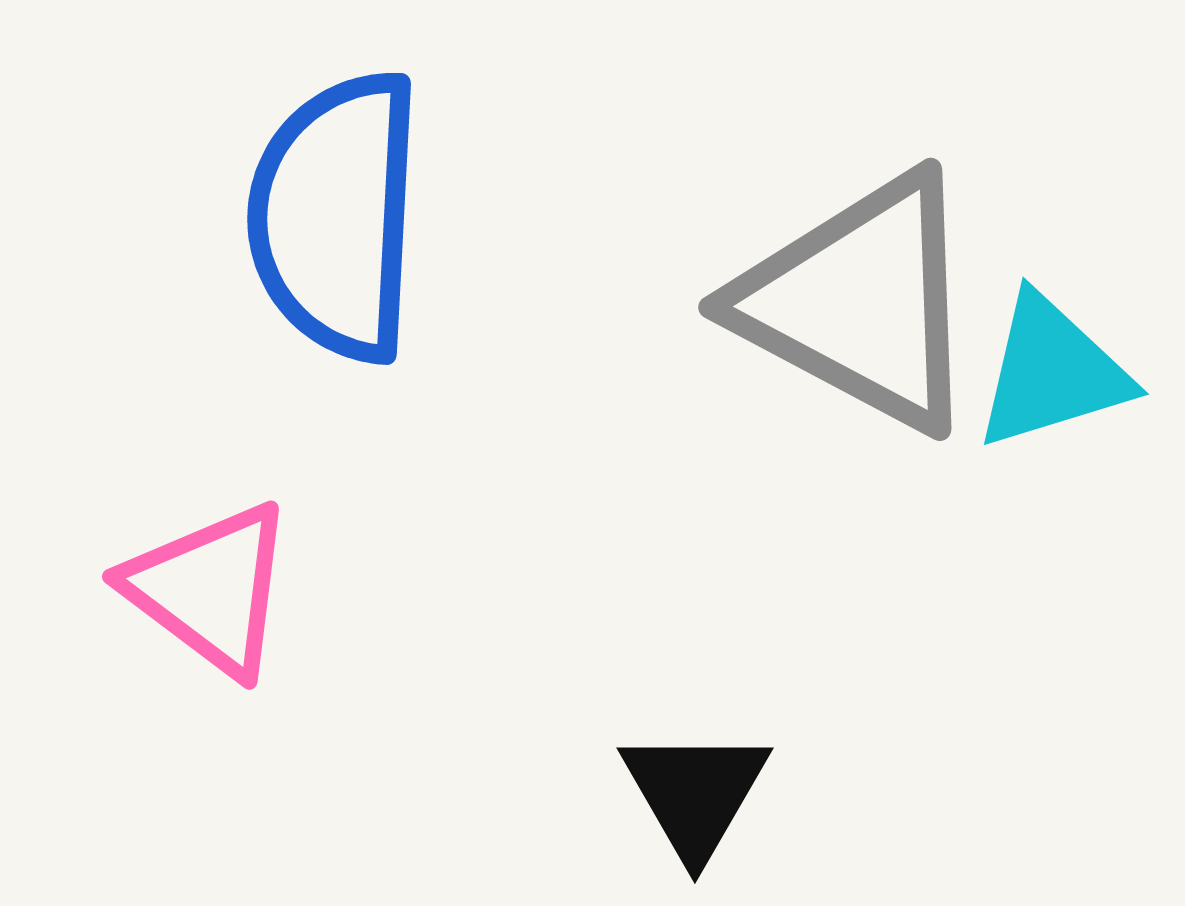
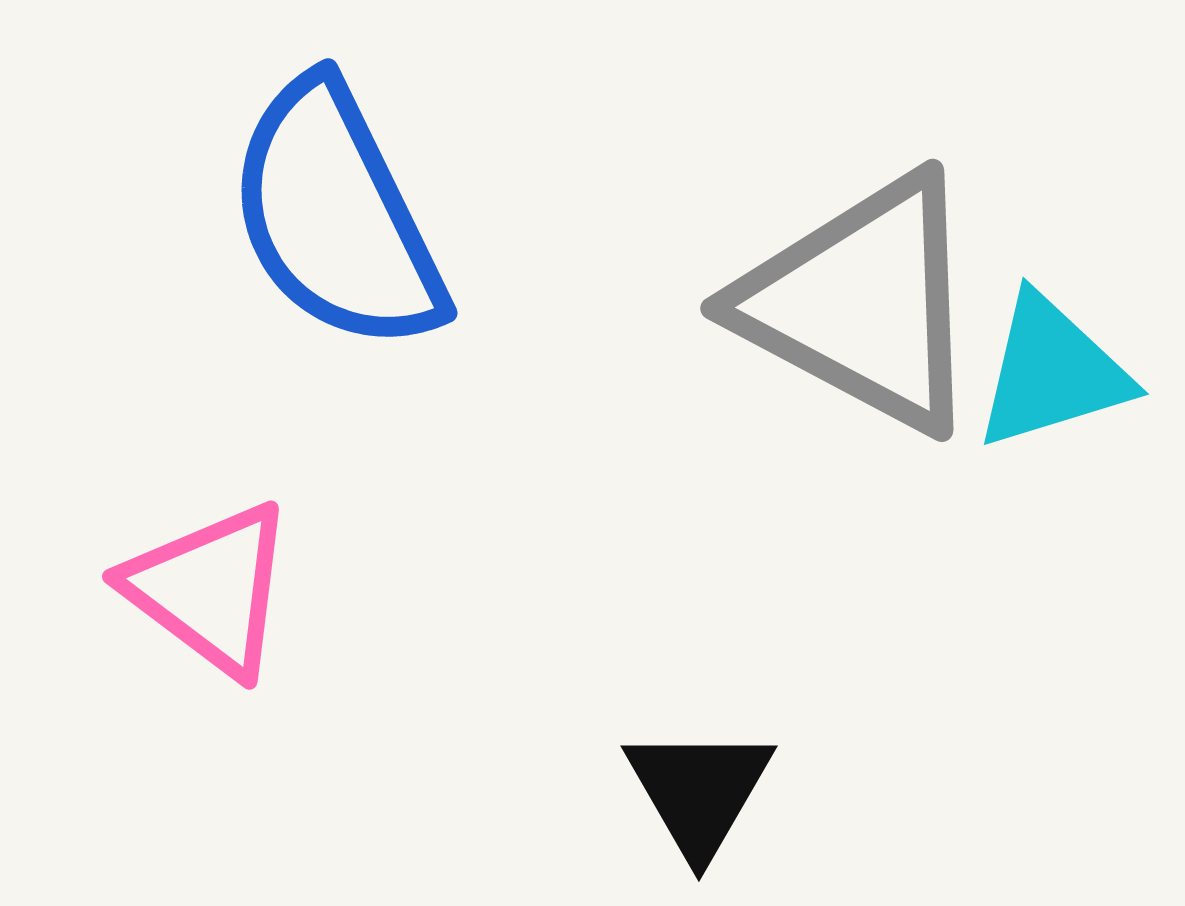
blue semicircle: rotated 29 degrees counterclockwise
gray triangle: moved 2 px right, 1 px down
black triangle: moved 4 px right, 2 px up
